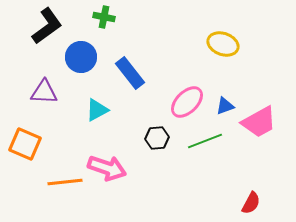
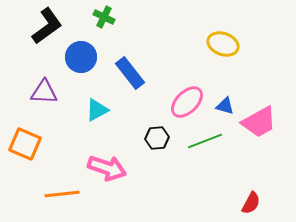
green cross: rotated 15 degrees clockwise
blue triangle: rotated 36 degrees clockwise
orange line: moved 3 px left, 12 px down
